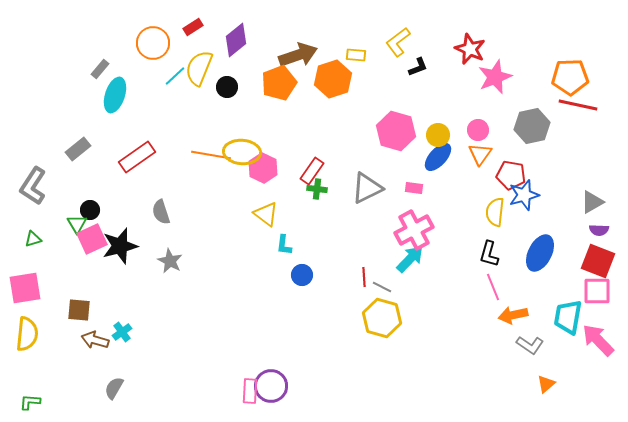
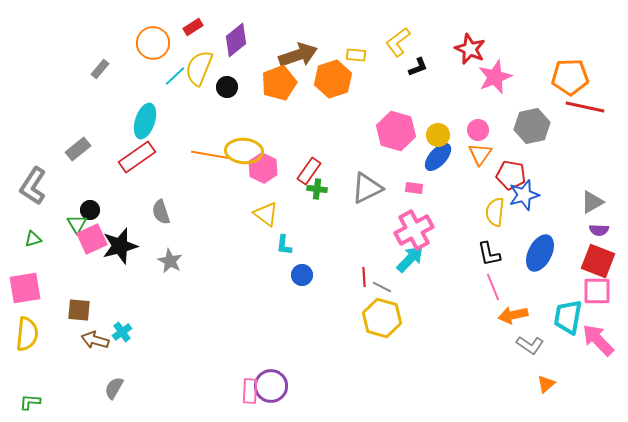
cyan ellipse at (115, 95): moved 30 px right, 26 px down
red line at (578, 105): moved 7 px right, 2 px down
yellow ellipse at (242, 152): moved 2 px right, 1 px up
red rectangle at (312, 171): moved 3 px left
black L-shape at (489, 254): rotated 28 degrees counterclockwise
